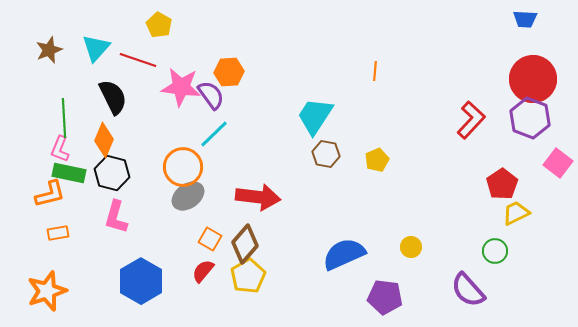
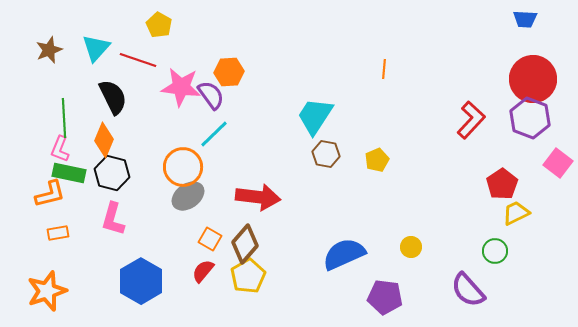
orange line at (375, 71): moved 9 px right, 2 px up
pink L-shape at (116, 217): moved 3 px left, 2 px down
